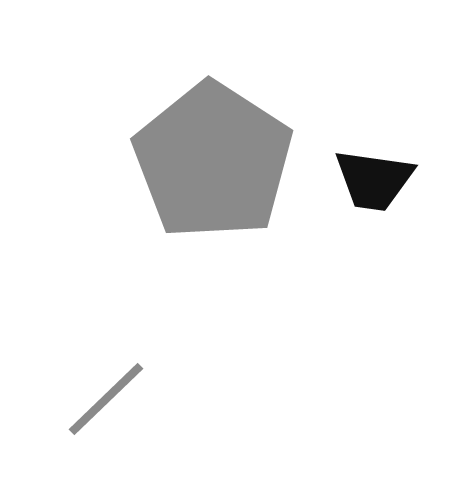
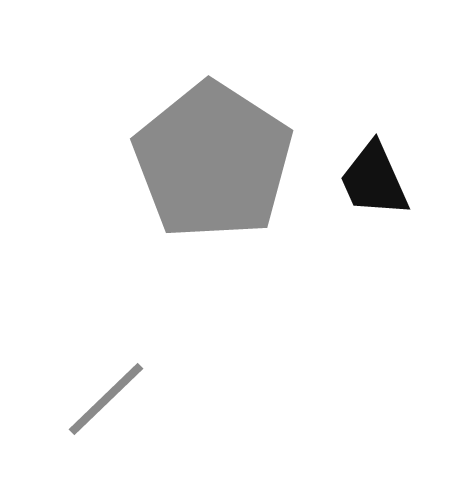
black trapezoid: rotated 58 degrees clockwise
